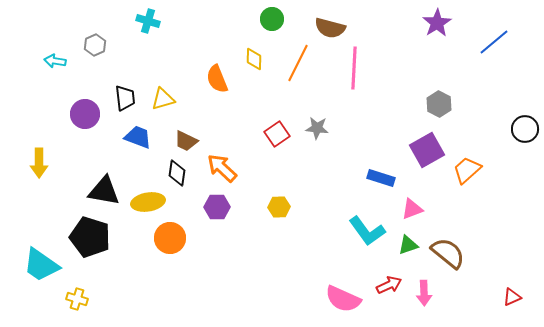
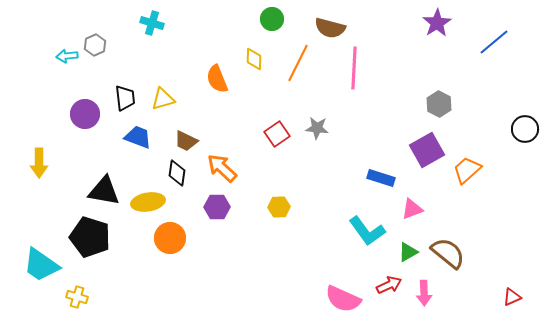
cyan cross at (148, 21): moved 4 px right, 2 px down
cyan arrow at (55, 61): moved 12 px right, 5 px up; rotated 15 degrees counterclockwise
green triangle at (408, 245): moved 7 px down; rotated 10 degrees counterclockwise
yellow cross at (77, 299): moved 2 px up
